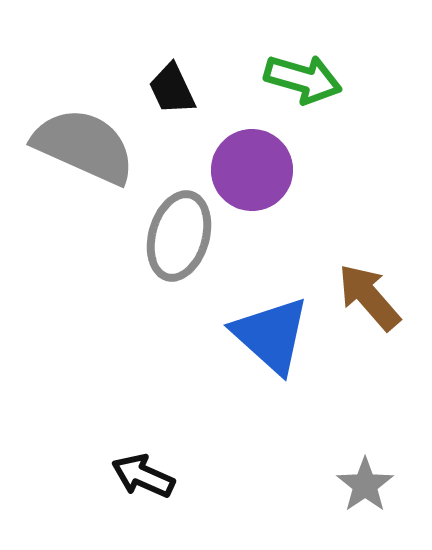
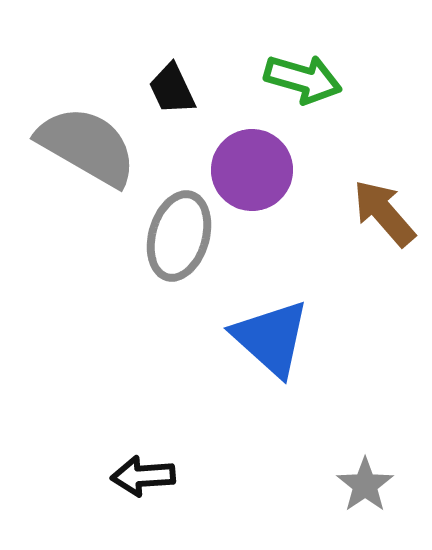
gray semicircle: moved 3 px right; rotated 6 degrees clockwise
brown arrow: moved 15 px right, 84 px up
blue triangle: moved 3 px down
black arrow: rotated 28 degrees counterclockwise
